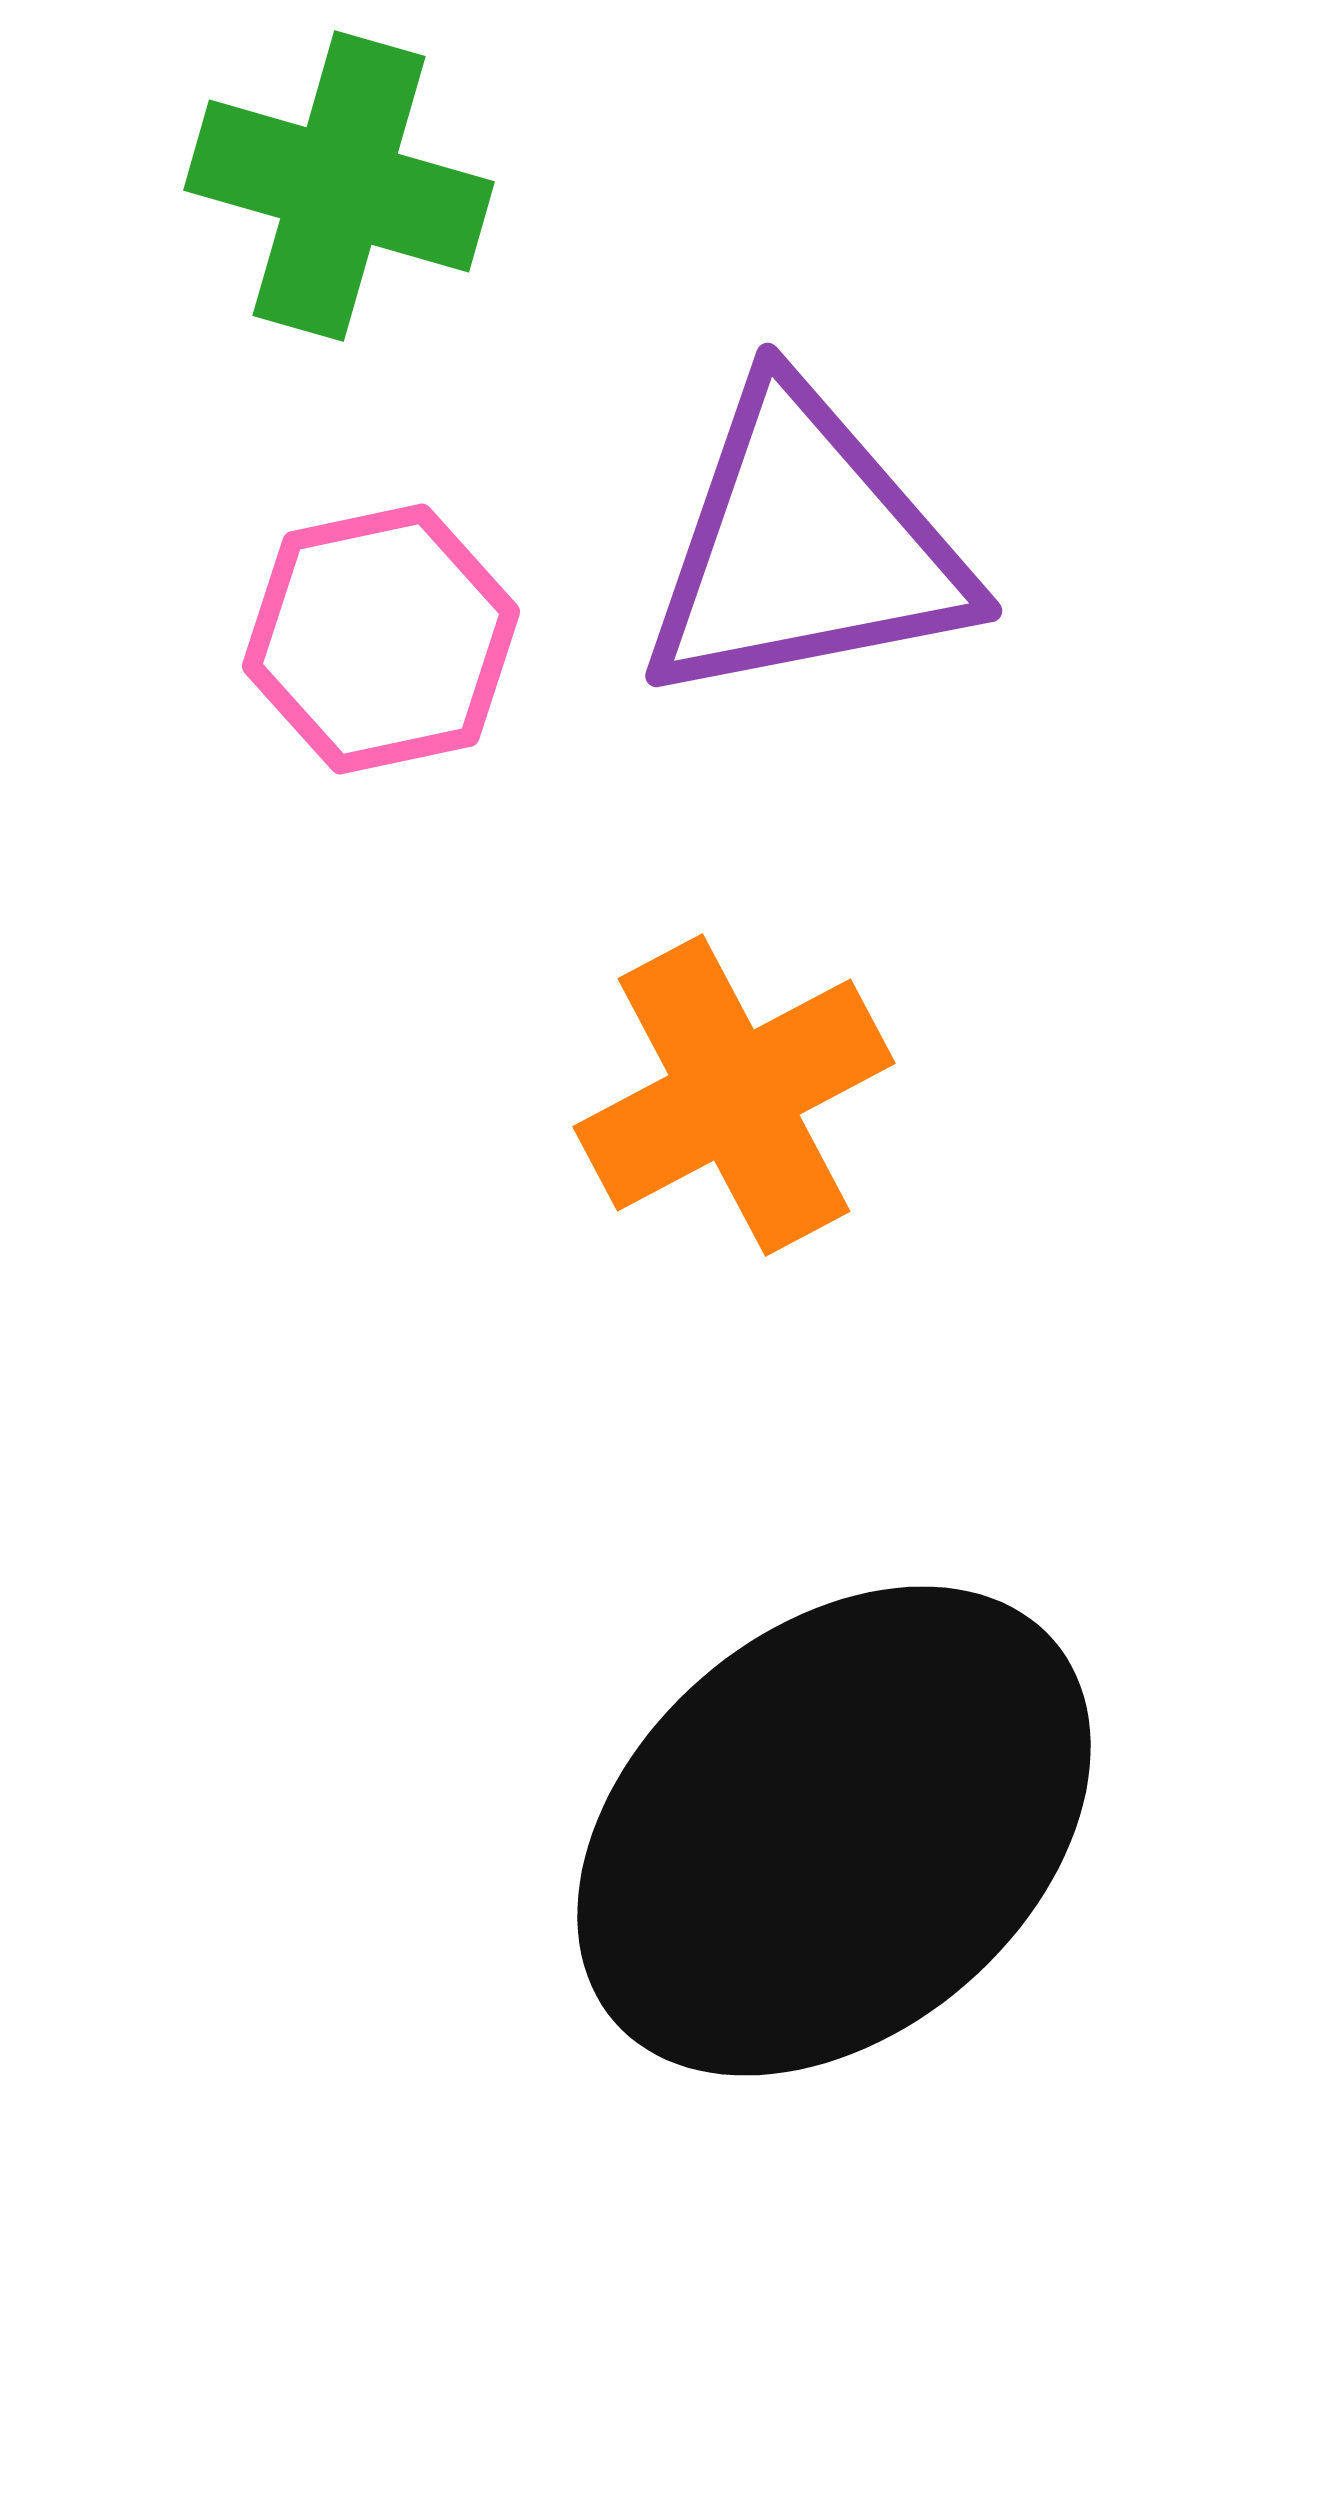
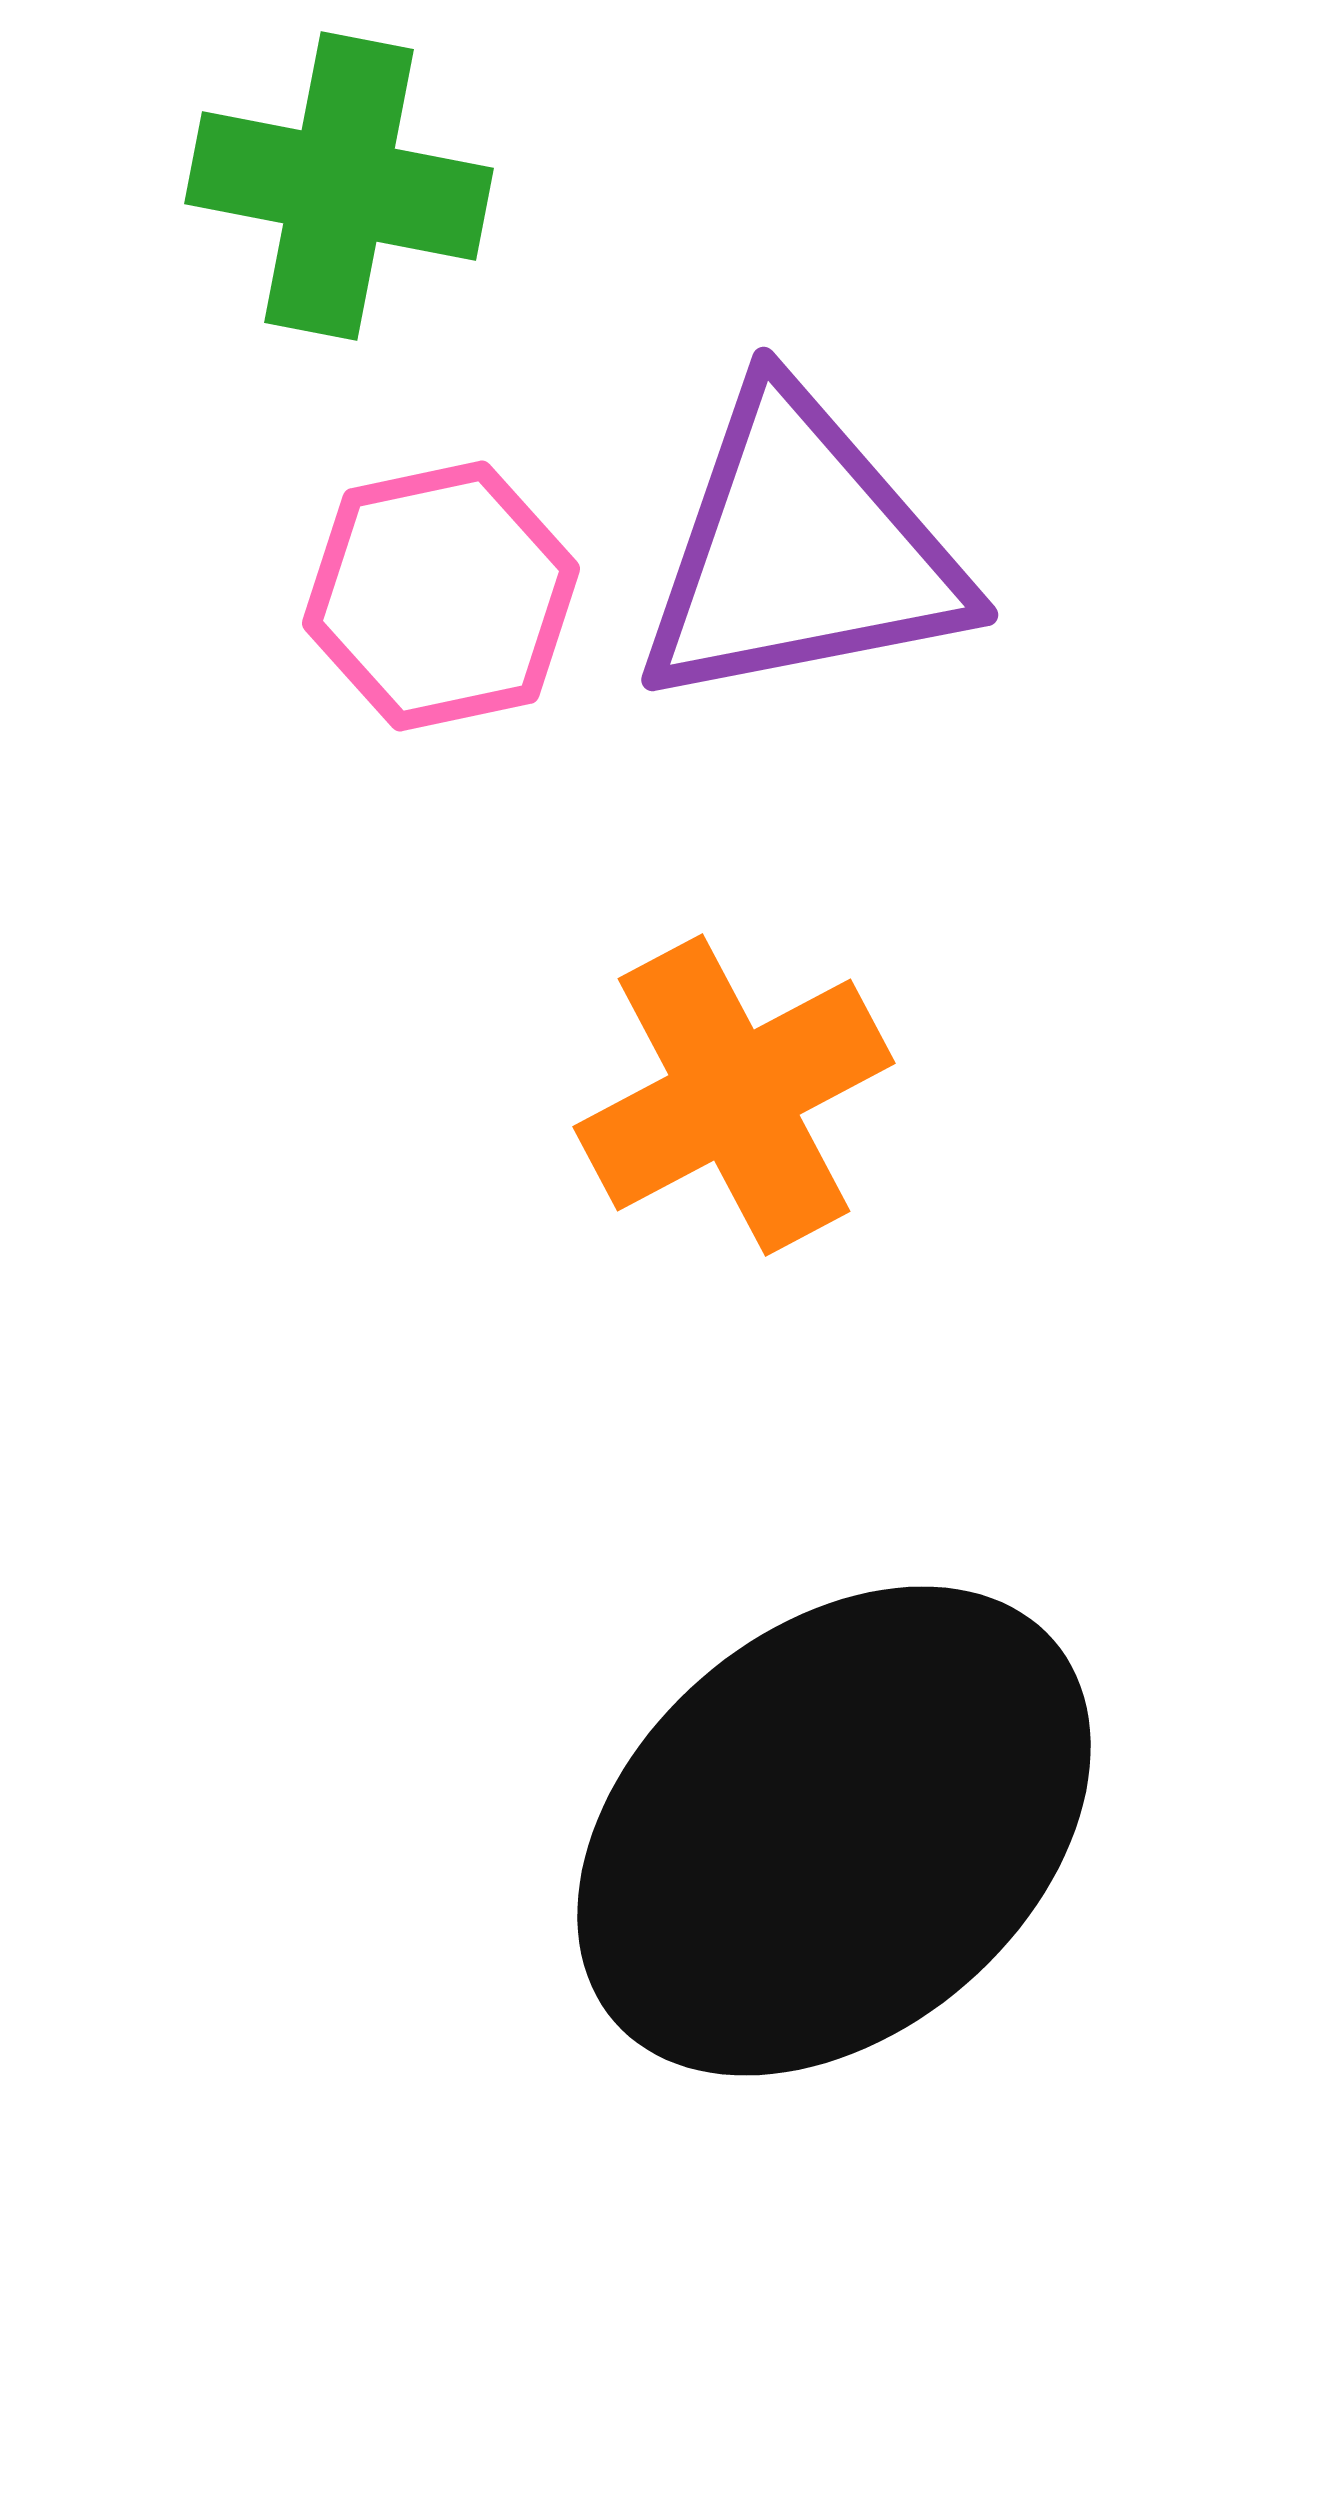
green cross: rotated 5 degrees counterclockwise
purple triangle: moved 4 px left, 4 px down
pink hexagon: moved 60 px right, 43 px up
